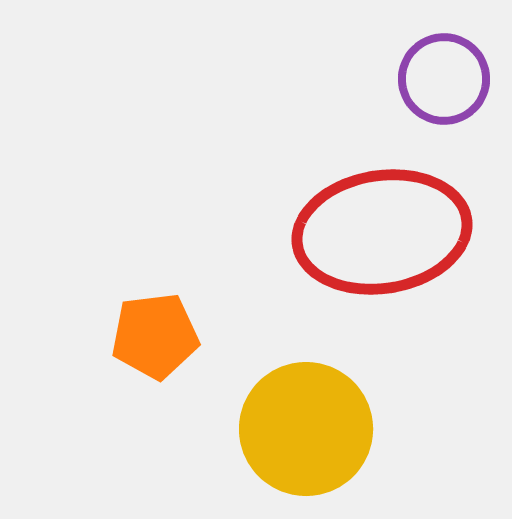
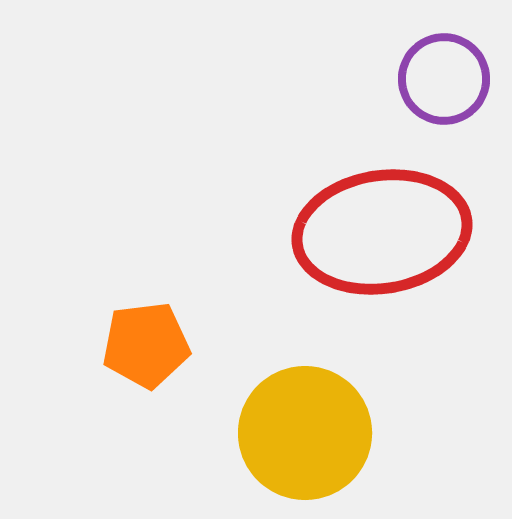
orange pentagon: moved 9 px left, 9 px down
yellow circle: moved 1 px left, 4 px down
